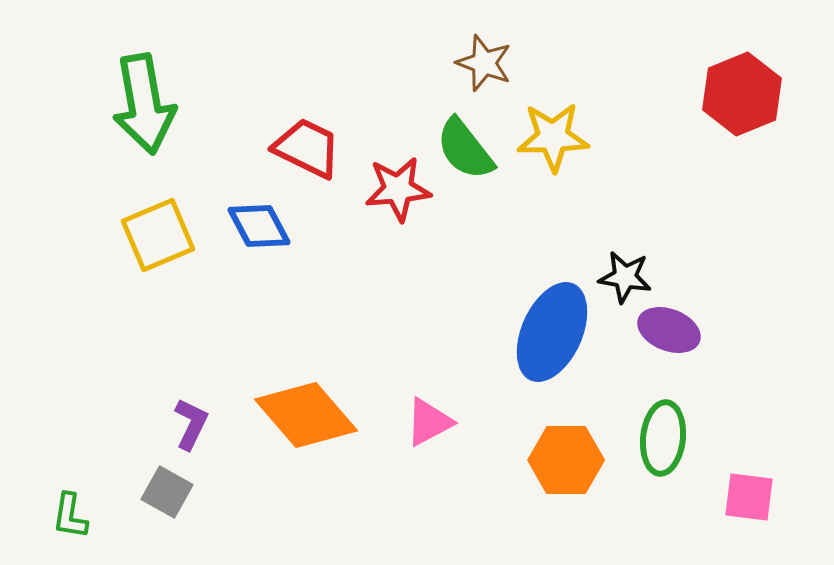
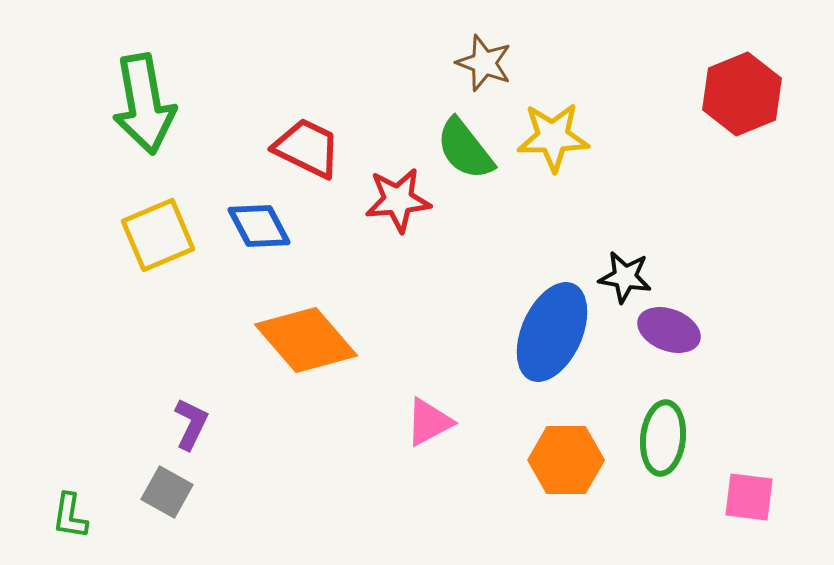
red star: moved 11 px down
orange diamond: moved 75 px up
